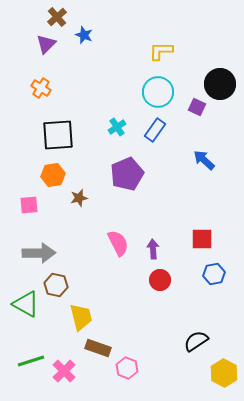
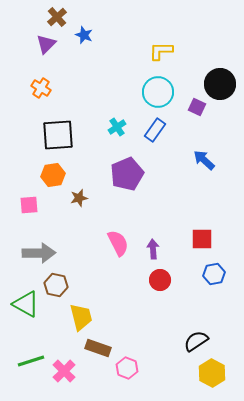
yellow hexagon: moved 12 px left
